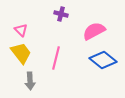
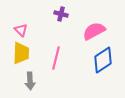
yellow trapezoid: rotated 40 degrees clockwise
blue diamond: rotated 72 degrees counterclockwise
